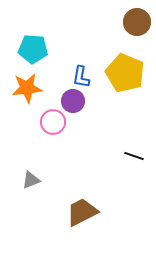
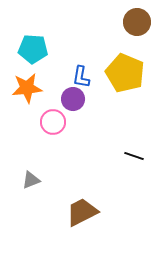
purple circle: moved 2 px up
